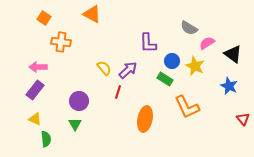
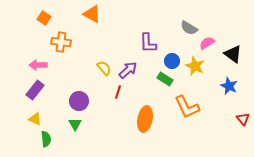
pink arrow: moved 2 px up
